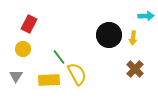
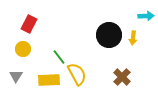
brown cross: moved 13 px left, 8 px down
